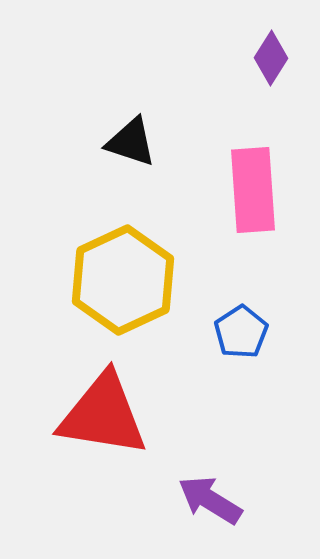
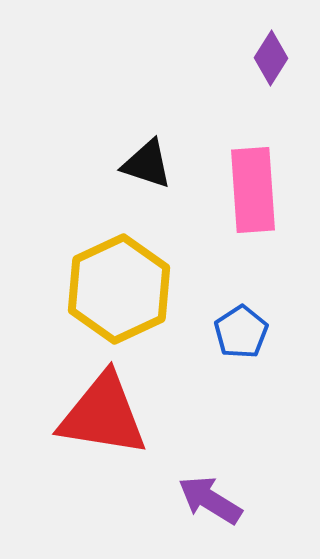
black triangle: moved 16 px right, 22 px down
yellow hexagon: moved 4 px left, 9 px down
